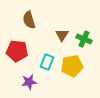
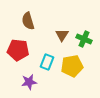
brown semicircle: moved 1 px left, 1 px down
red pentagon: moved 1 px right, 1 px up
